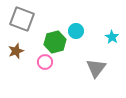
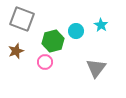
cyan star: moved 11 px left, 12 px up
green hexagon: moved 2 px left, 1 px up
